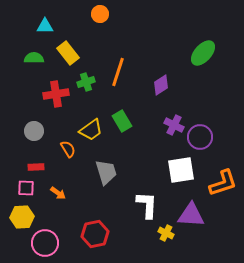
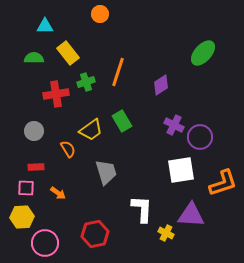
white L-shape: moved 5 px left, 4 px down
